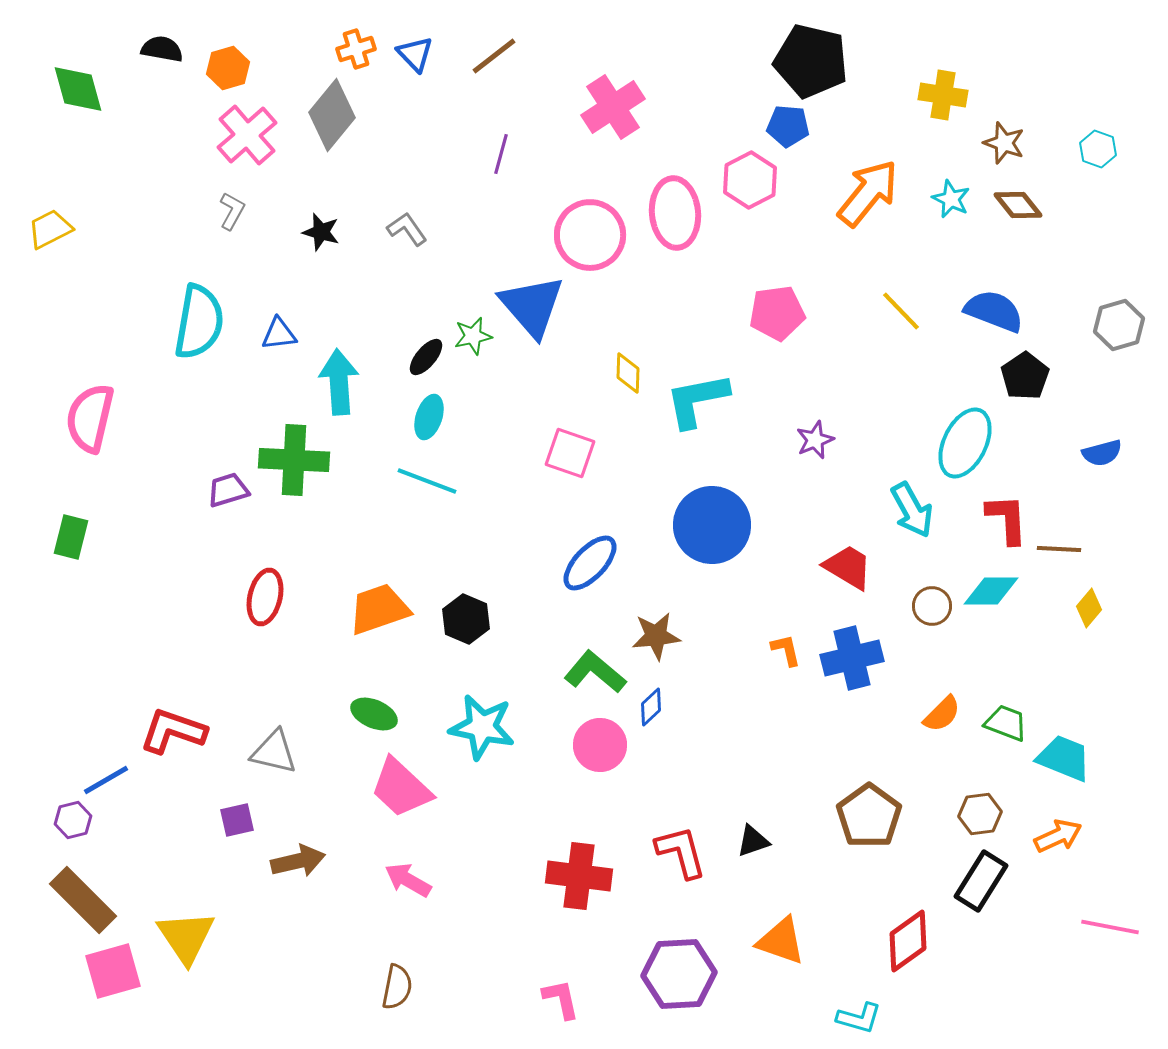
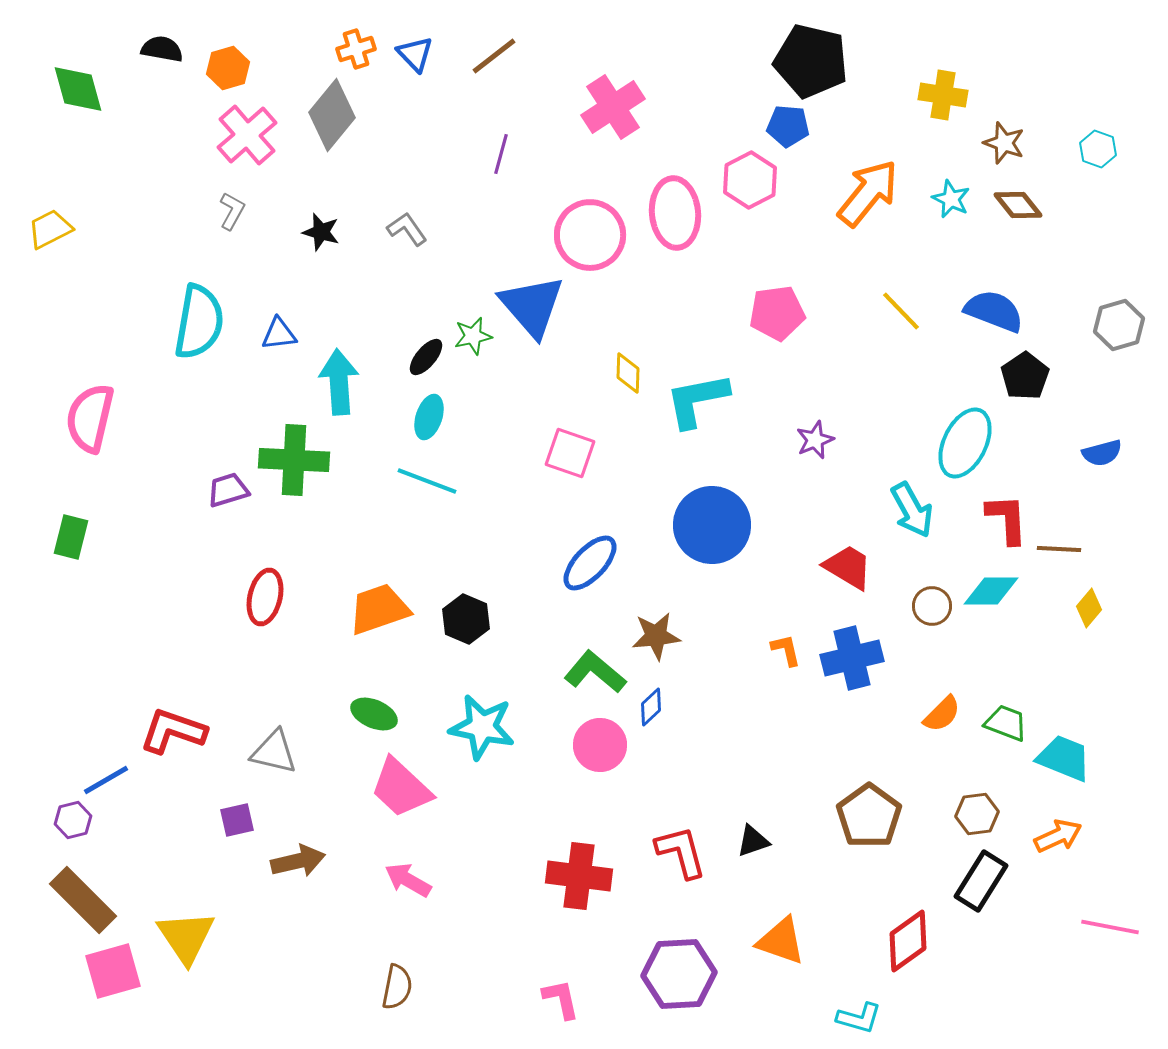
brown hexagon at (980, 814): moved 3 px left
